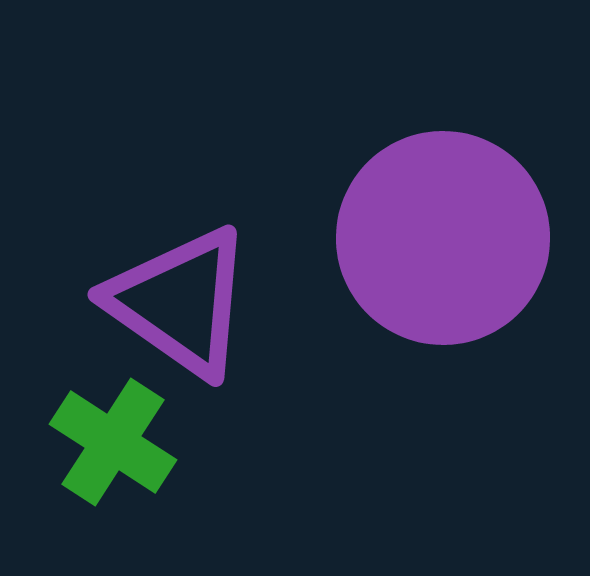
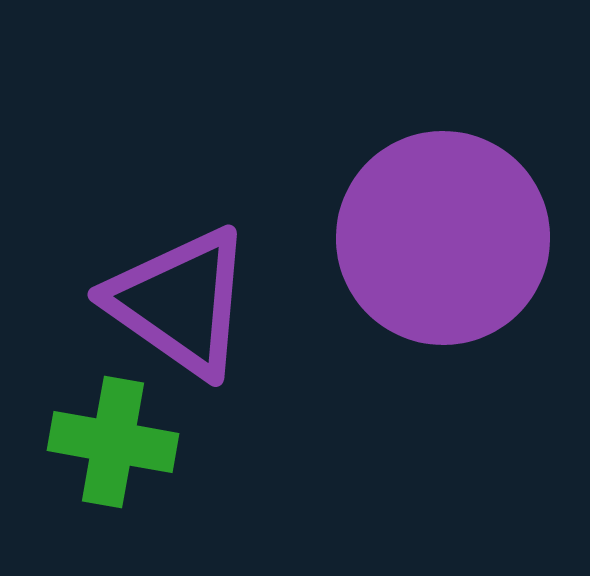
green cross: rotated 23 degrees counterclockwise
